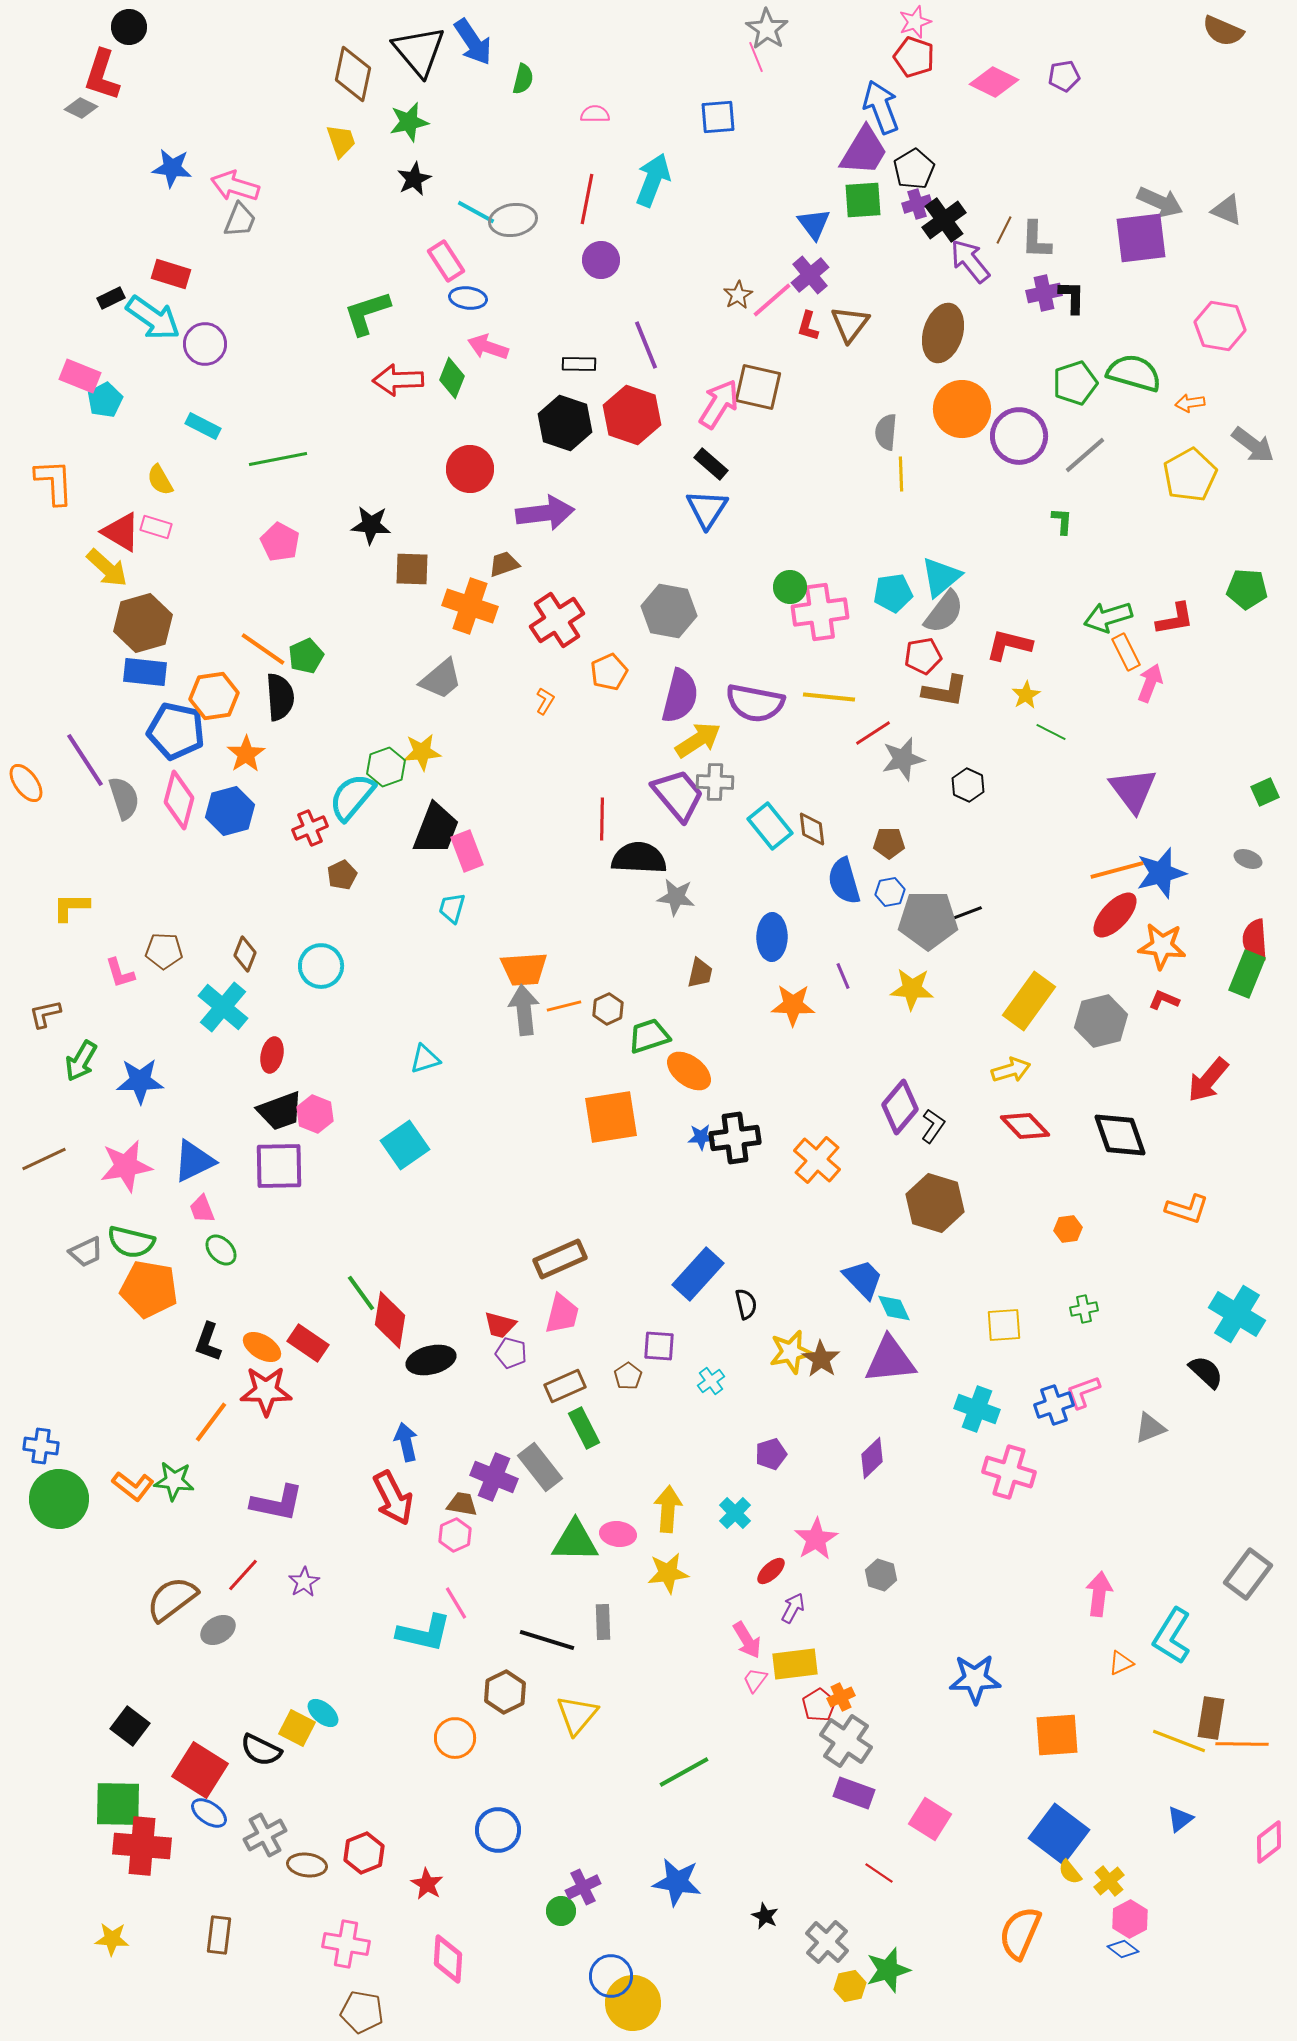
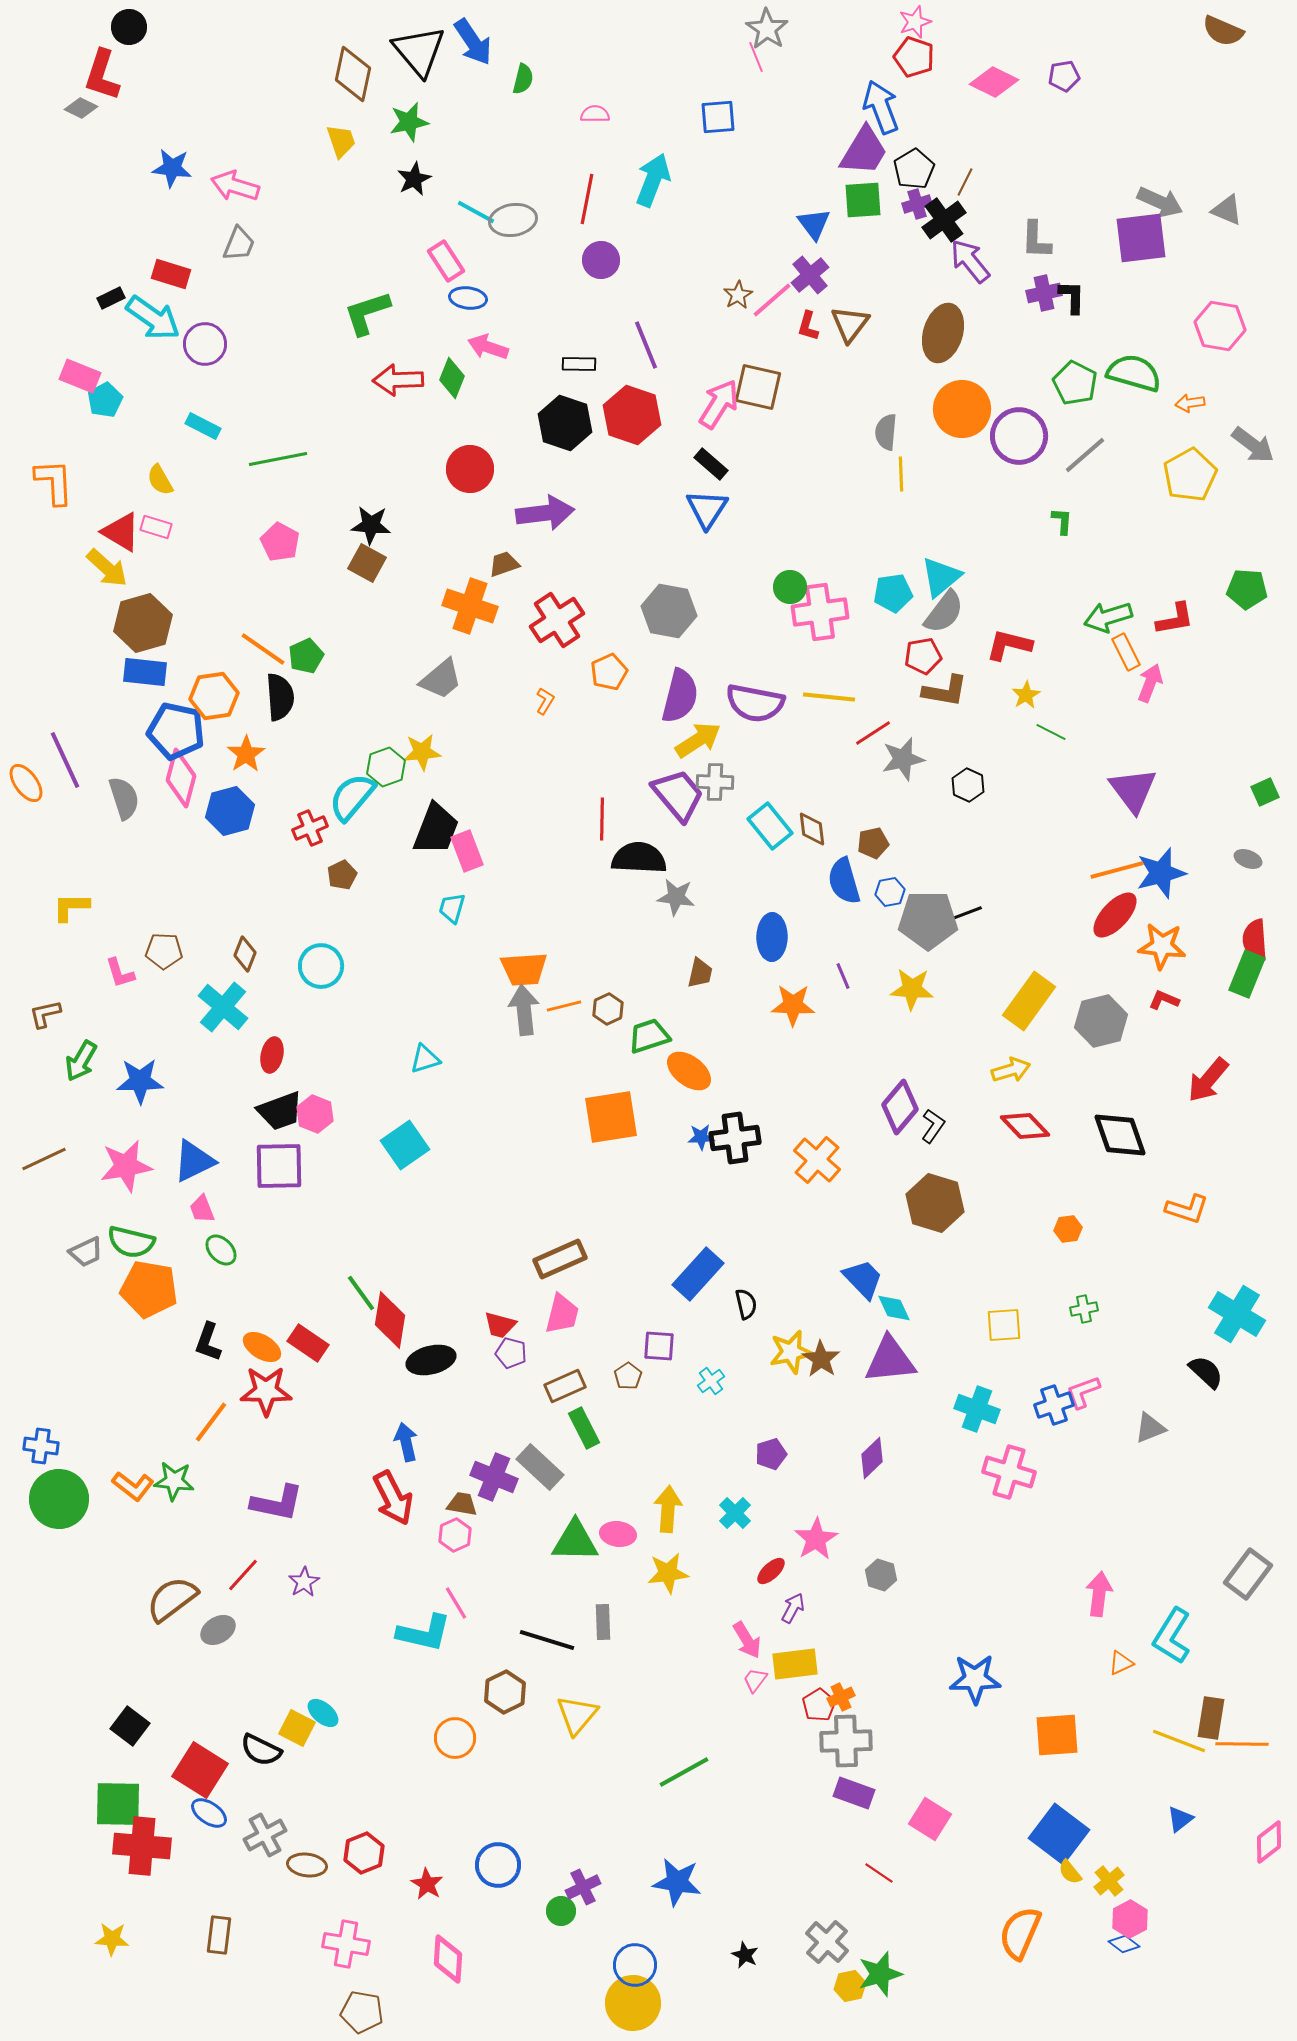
gray trapezoid at (240, 220): moved 1 px left, 24 px down
brown line at (1004, 230): moved 39 px left, 48 px up
green pentagon at (1075, 383): rotated 27 degrees counterclockwise
brown square at (412, 569): moved 45 px left, 6 px up; rotated 27 degrees clockwise
purple line at (85, 760): moved 20 px left; rotated 8 degrees clockwise
pink diamond at (179, 800): moved 2 px right, 22 px up
brown pentagon at (889, 843): moved 16 px left; rotated 12 degrees counterclockwise
gray rectangle at (540, 1467): rotated 9 degrees counterclockwise
gray cross at (846, 1741): rotated 36 degrees counterclockwise
blue circle at (498, 1830): moved 35 px down
black star at (765, 1916): moved 20 px left, 39 px down
blue diamond at (1123, 1949): moved 1 px right, 5 px up
green star at (888, 1970): moved 8 px left, 4 px down
blue circle at (611, 1976): moved 24 px right, 11 px up
